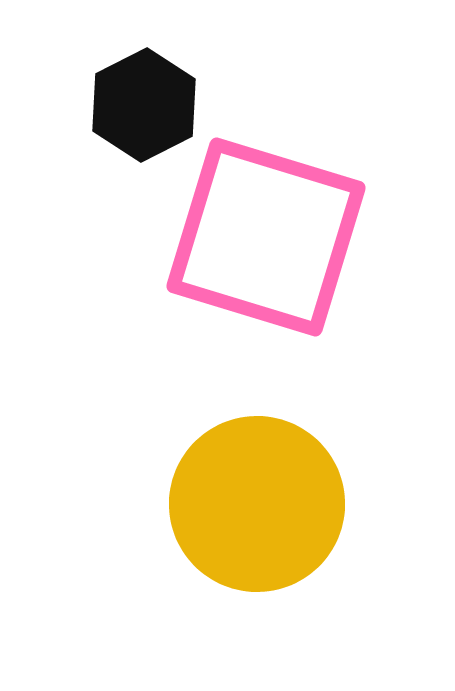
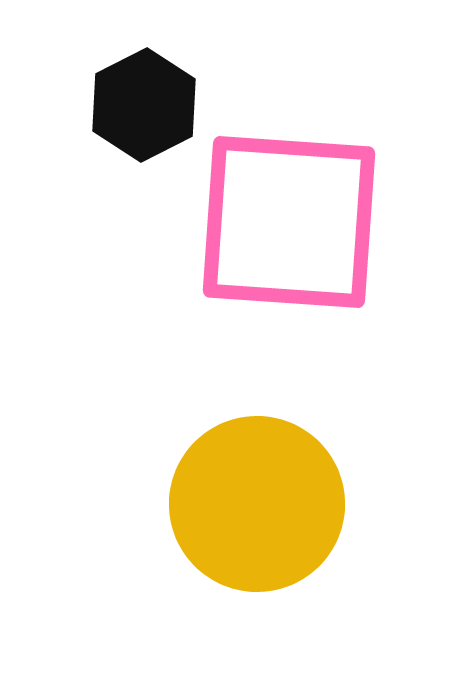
pink square: moved 23 px right, 15 px up; rotated 13 degrees counterclockwise
